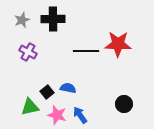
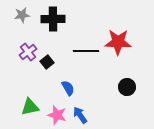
gray star: moved 5 px up; rotated 14 degrees clockwise
red star: moved 2 px up
purple cross: rotated 24 degrees clockwise
blue semicircle: rotated 49 degrees clockwise
black square: moved 30 px up
black circle: moved 3 px right, 17 px up
